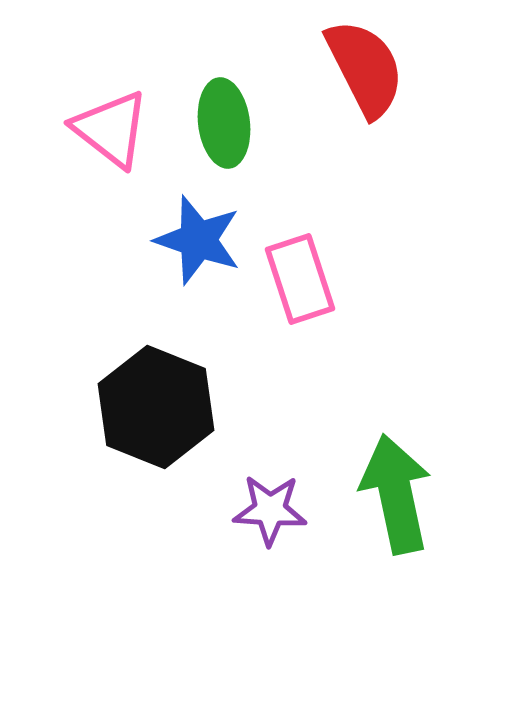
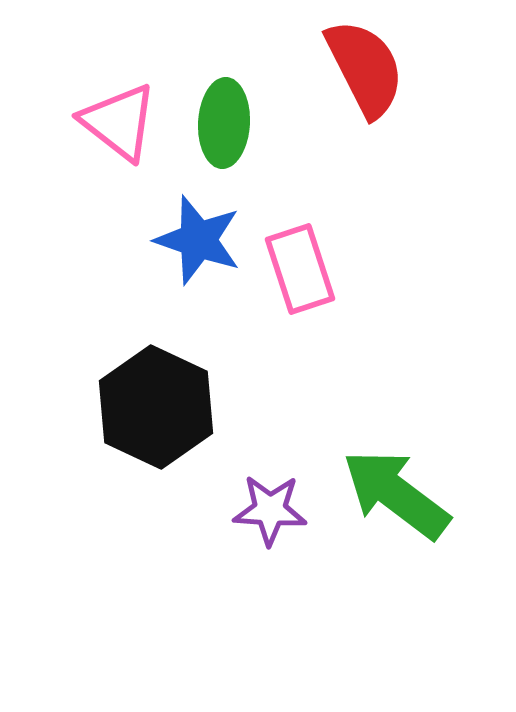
green ellipse: rotated 10 degrees clockwise
pink triangle: moved 8 px right, 7 px up
pink rectangle: moved 10 px up
black hexagon: rotated 3 degrees clockwise
green arrow: rotated 41 degrees counterclockwise
